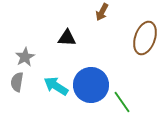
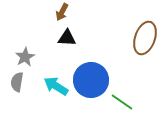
brown arrow: moved 40 px left
blue circle: moved 5 px up
green line: rotated 20 degrees counterclockwise
